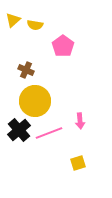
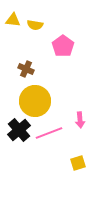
yellow triangle: rotated 49 degrees clockwise
brown cross: moved 1 px up
pink arrow: moved 1 px up
